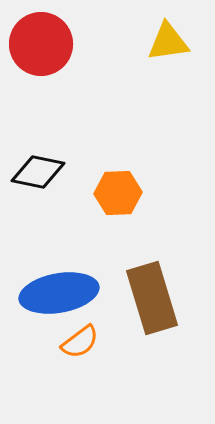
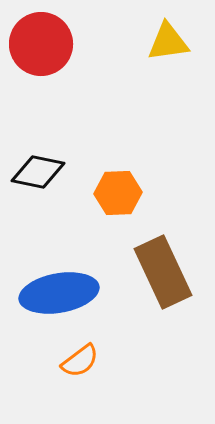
brown rectangle: moved 11 px right, 26 px up; rotated 8 degrees counterclockwise
orange semicircle: moved 19 px down
